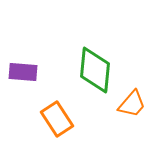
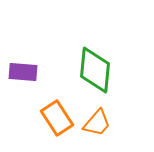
orange trapezoid: moved 35 px left, 19 px down
orange rectangle: moved 1 px up
